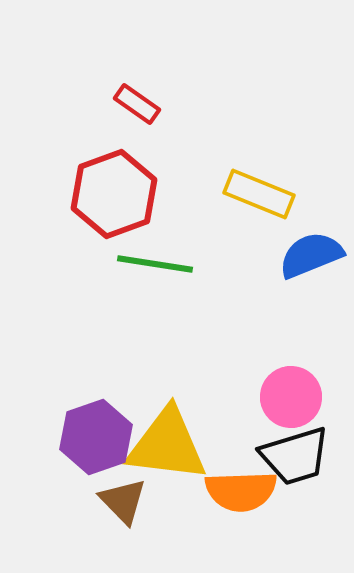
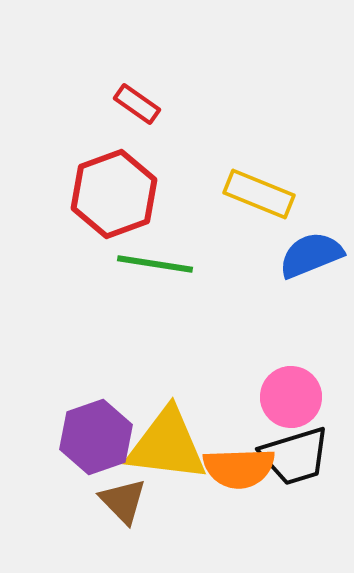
orange semicircle: moved 2 px left, 23 px up
